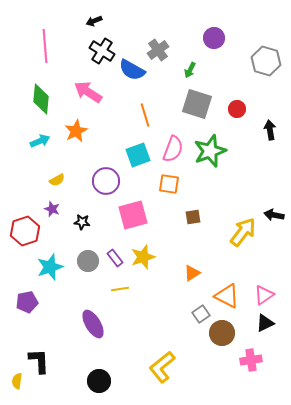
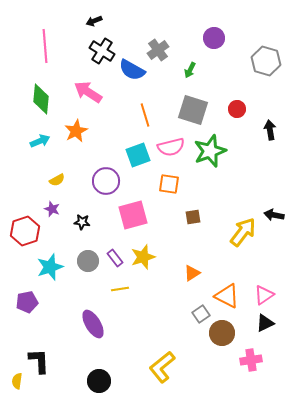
gray square at (197, 104): moved 4 px left, 6 px down
pink semicircle at (173, 149): moved 2 px left, 2 px up; rotated 56 degrees clockwise
